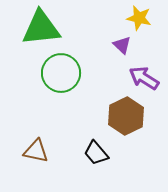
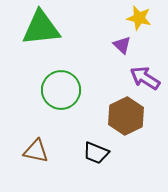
green circle: moved 17 px down
purple arrow: moved 1 px right
black trapezoid: rotated 28 degrees counterclockwise
